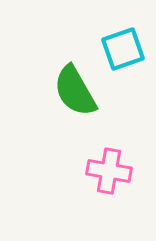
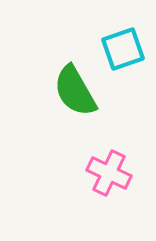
pink cross: moved 2 px down; rotated 15 degrees clockwise
